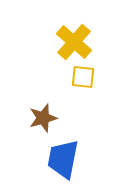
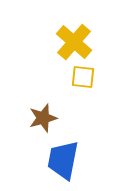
blue trapezoid: moved 1 px down
